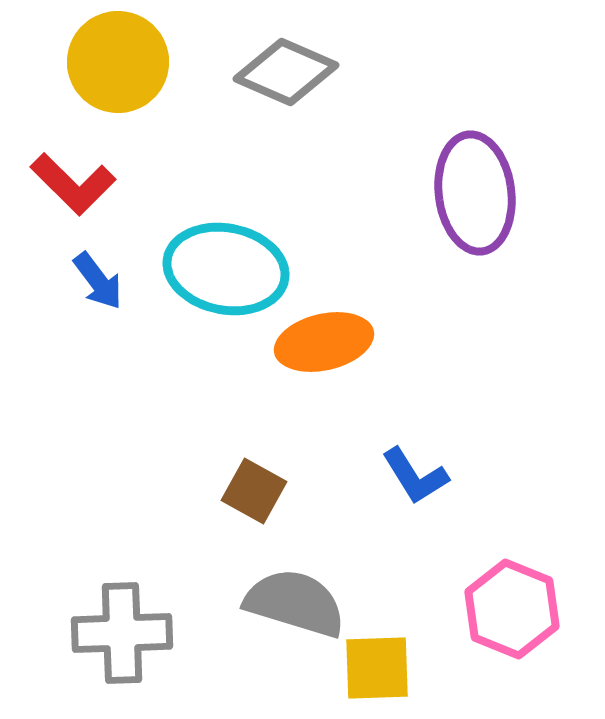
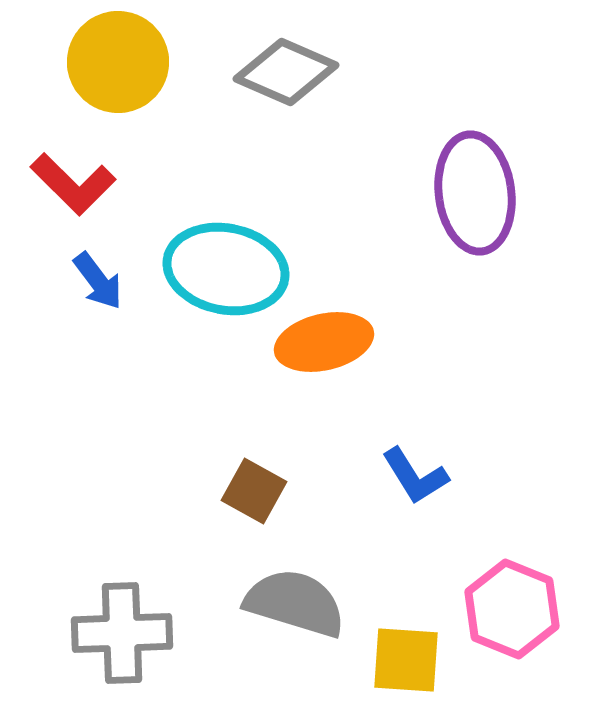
yellow square: moved 29 px right, 8 px up; rotated 6 degrees clockwise
